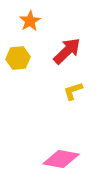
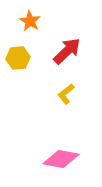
orange star: rotated 10 degrees counterclockwise
yellow L-shape: moved 7 px left, 3 px down; rotated 20 degrees counterclockwise
